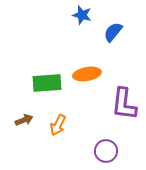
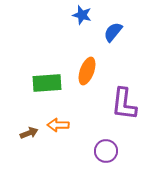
orange ellipse: moved 3 px up; rotated 60 degrees counterclockwise
brown arrow: moved 5 px right, 13 px down
orange arrow: rotated 65 degrees clockwise
